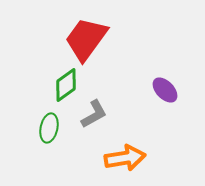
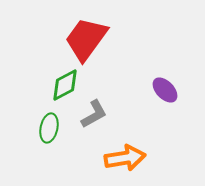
green diamond: moved 1 px left; rotated 8 degrees clockwise
